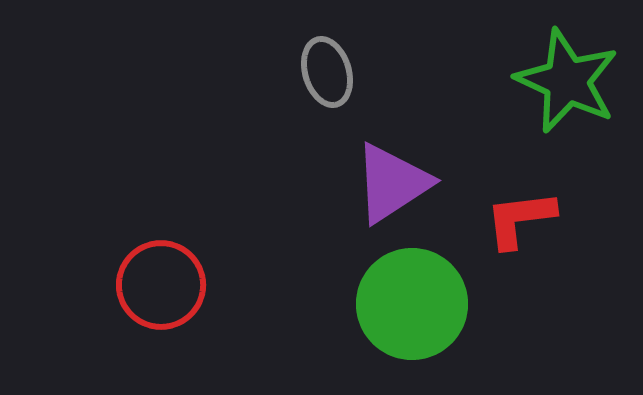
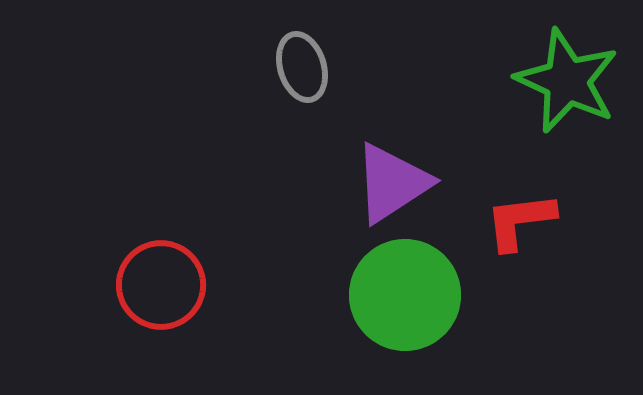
gray ellipse: moved 25 px left, 5 px up
red L-shape: moved 2 px down
green circle: moved 7 px left, 9 px up
